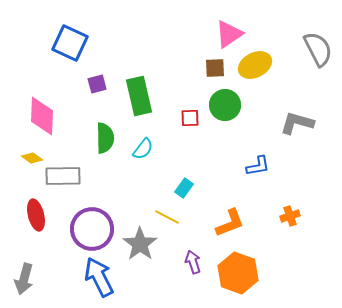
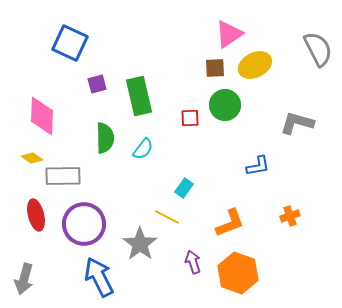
purple circle: moved 8 px left, 5 px up
